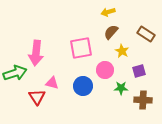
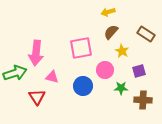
pink triangle: moved 6 px up
